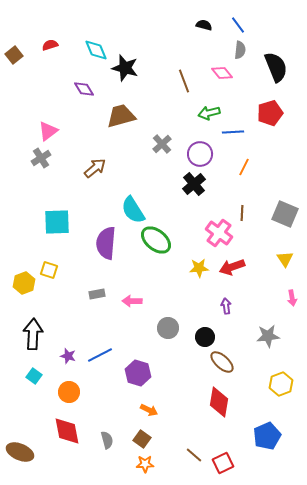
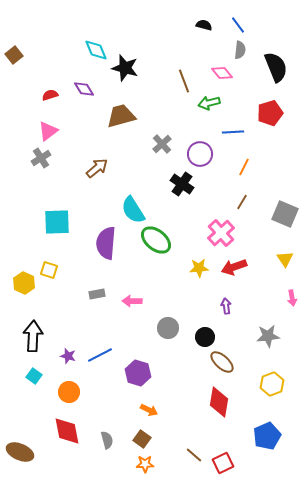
red semicircle at (50, 45): moved 50 px down
green arrow at (209, 113): moved 10 px up
brown arrow at (95, 168): moved 2 px right
black cross at (194, 184): moved 12 px left; rotated 15 degrees counterclockwise
brown line at (242, 213): moved 11 px up; rotated 28 degrees clockwise
pink cross at (219, 233): moved 2 px right; rotated 12 degrees clockwise
red arrow at (232, 267): moved 2 px right
yellow hexagon at (24, 283): rotated 15 degrees counterclockwise
black arrow at (33, 334): moved 2 px down
yellow hexagon at (281, 384): moved 9 px left
